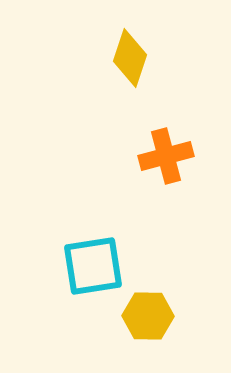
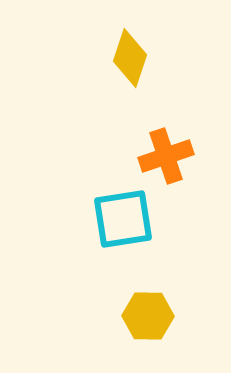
orange cross: rotated 4 degrees counterclockwise
cyan square: moved 30 px right, 47 px up
